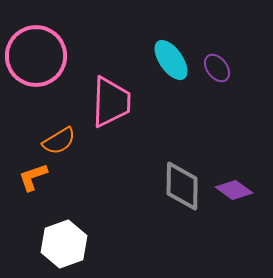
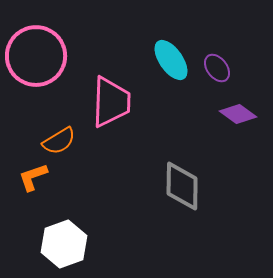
purple diamond: moved 4 px right, 76 px up
